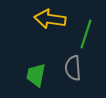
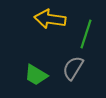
gray semicircle: rotated 35 degrees clockwise
green trapezoid: rotated 70 degrees counterclockwise
